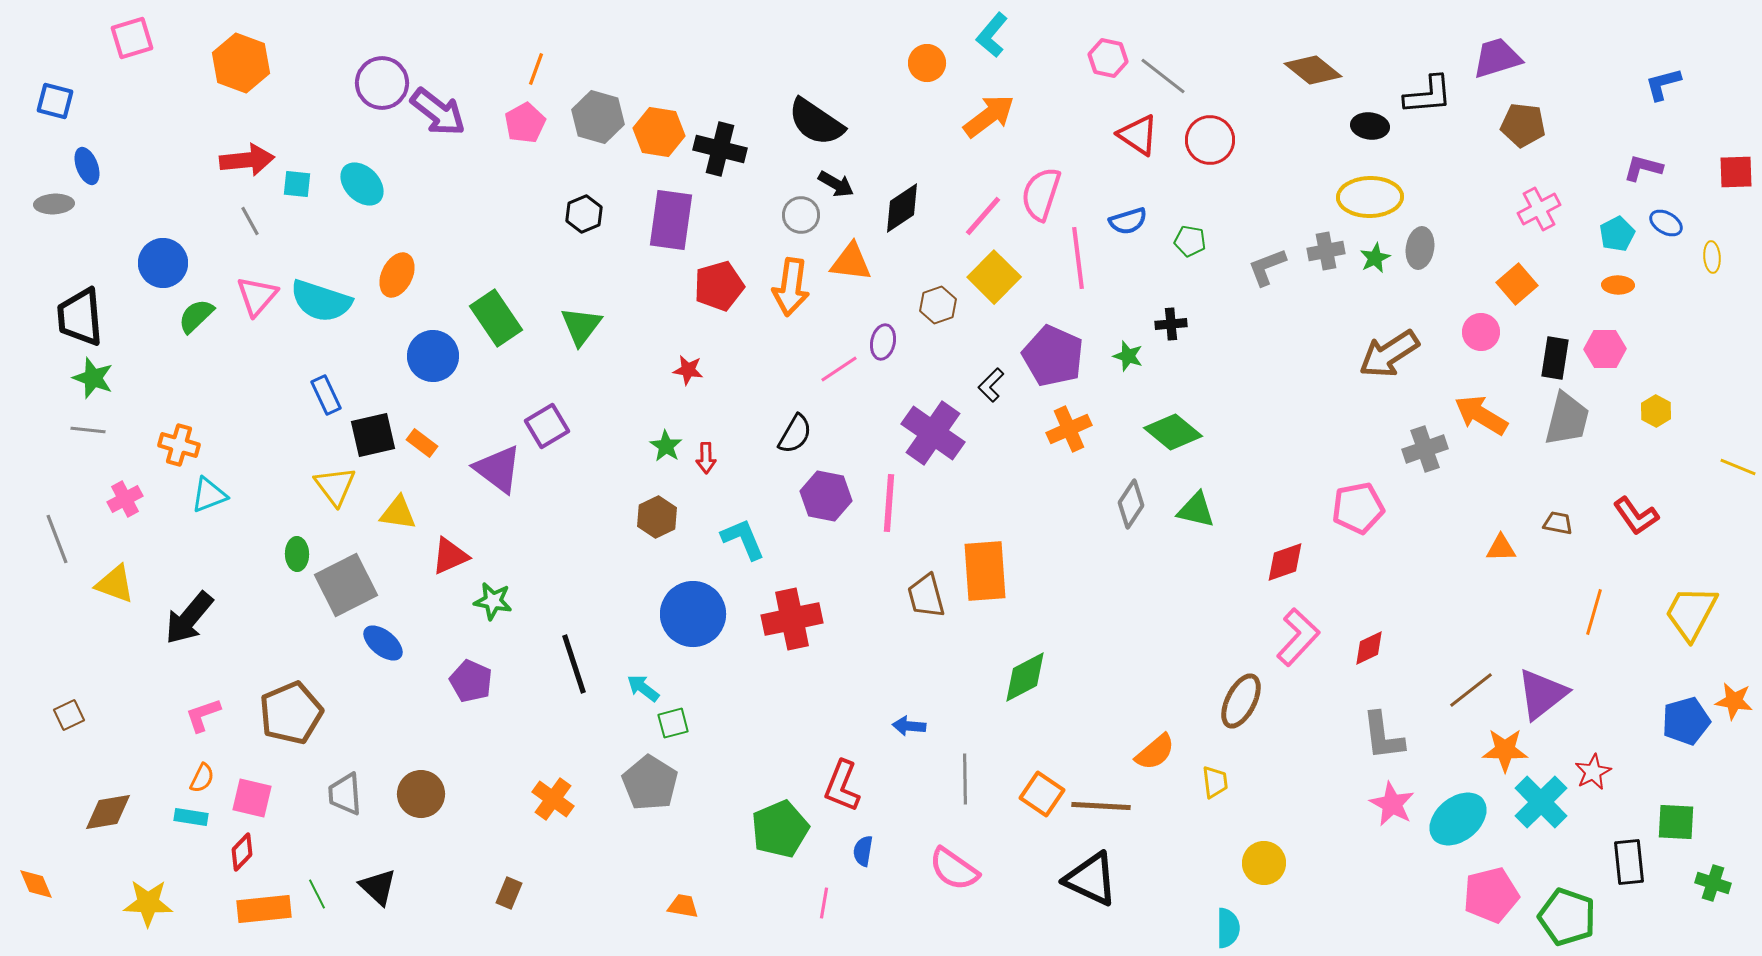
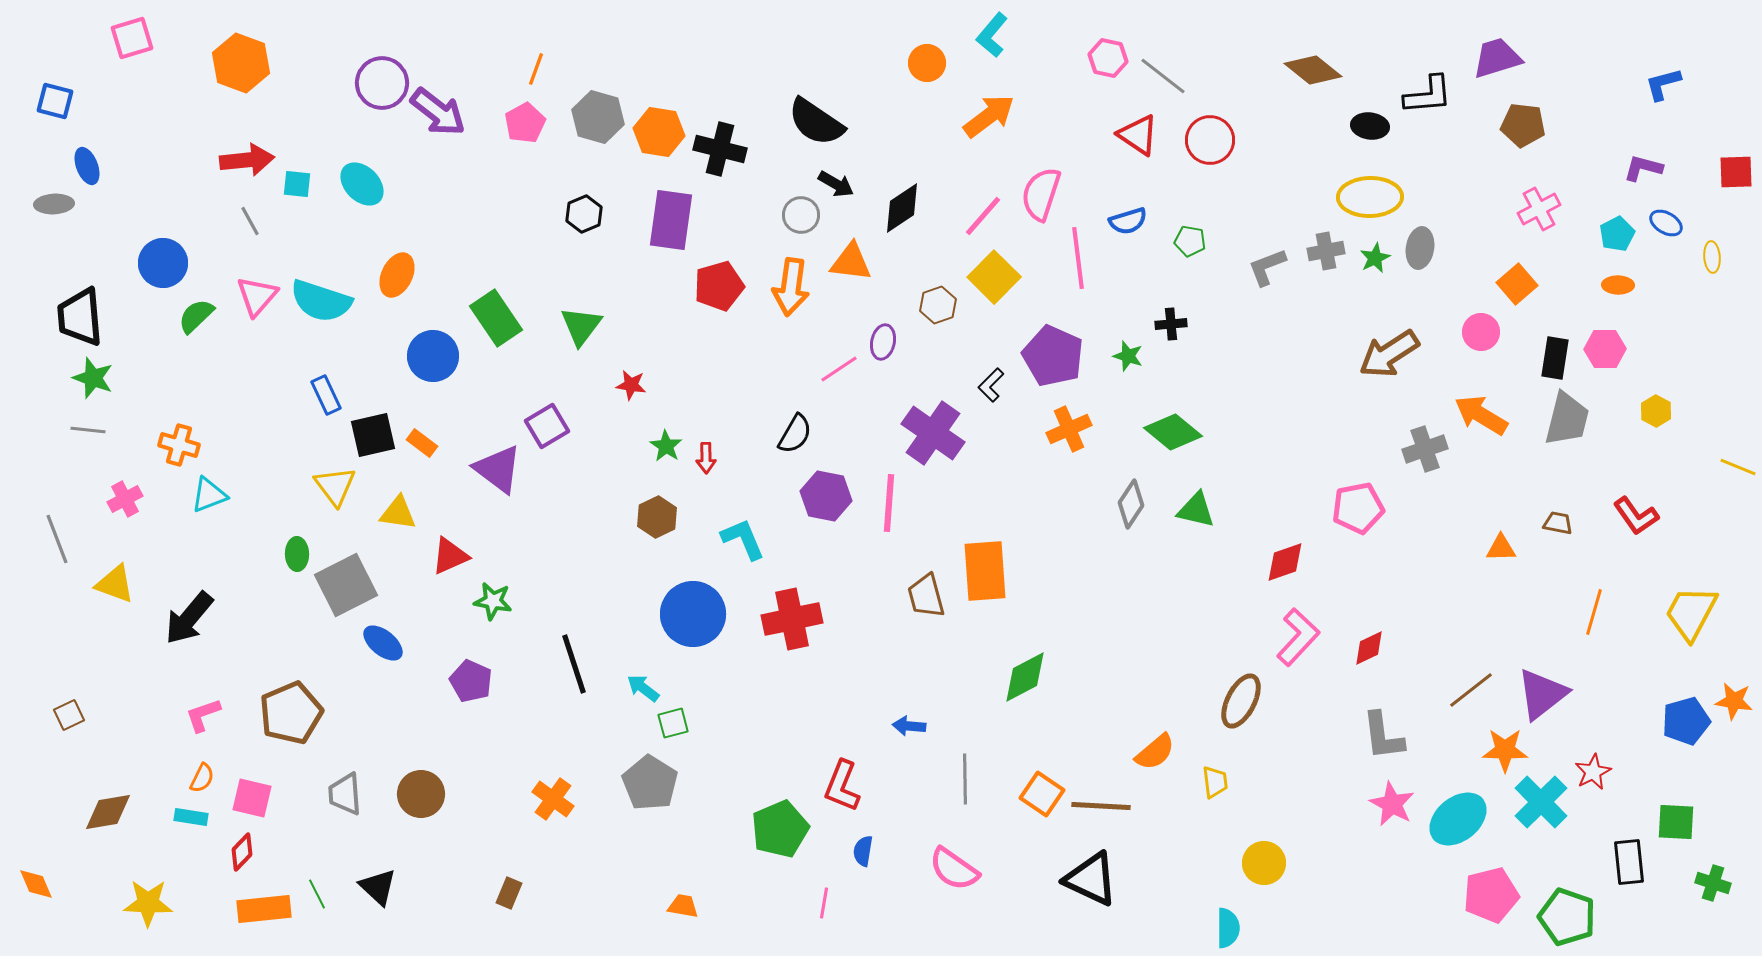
red star at (688, 370): moved 57 px left, 15 px down
